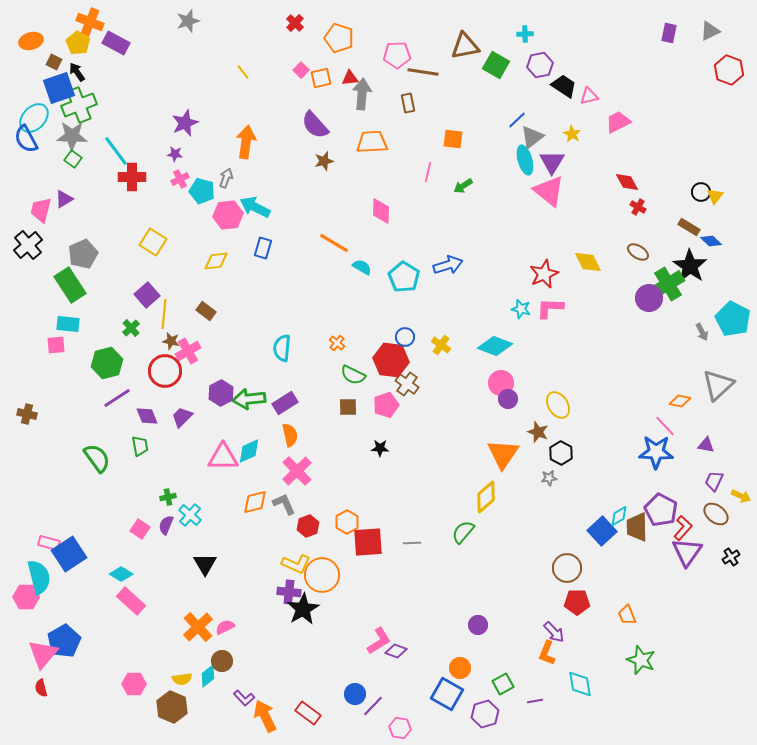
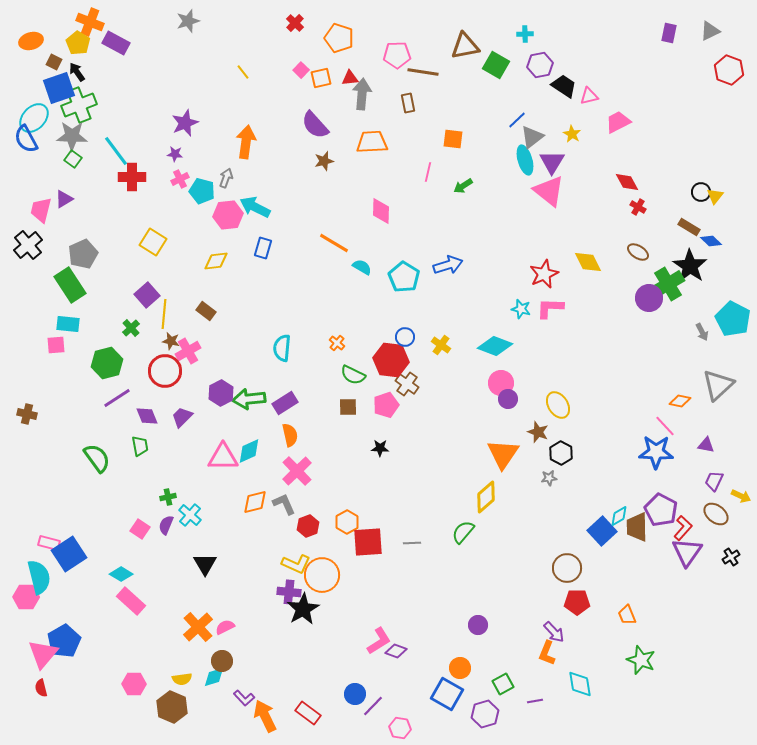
cyan diamond at (208, 676): moved 6 px right, 1 px down; rotated 20 degrees clockwise
